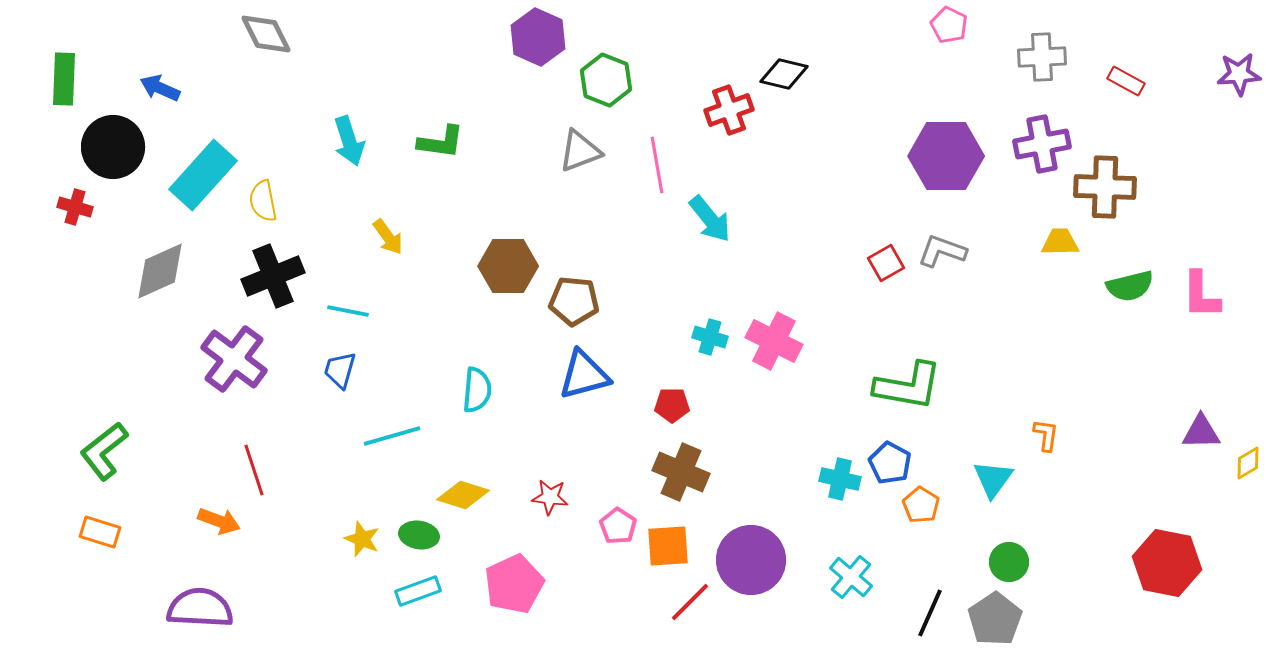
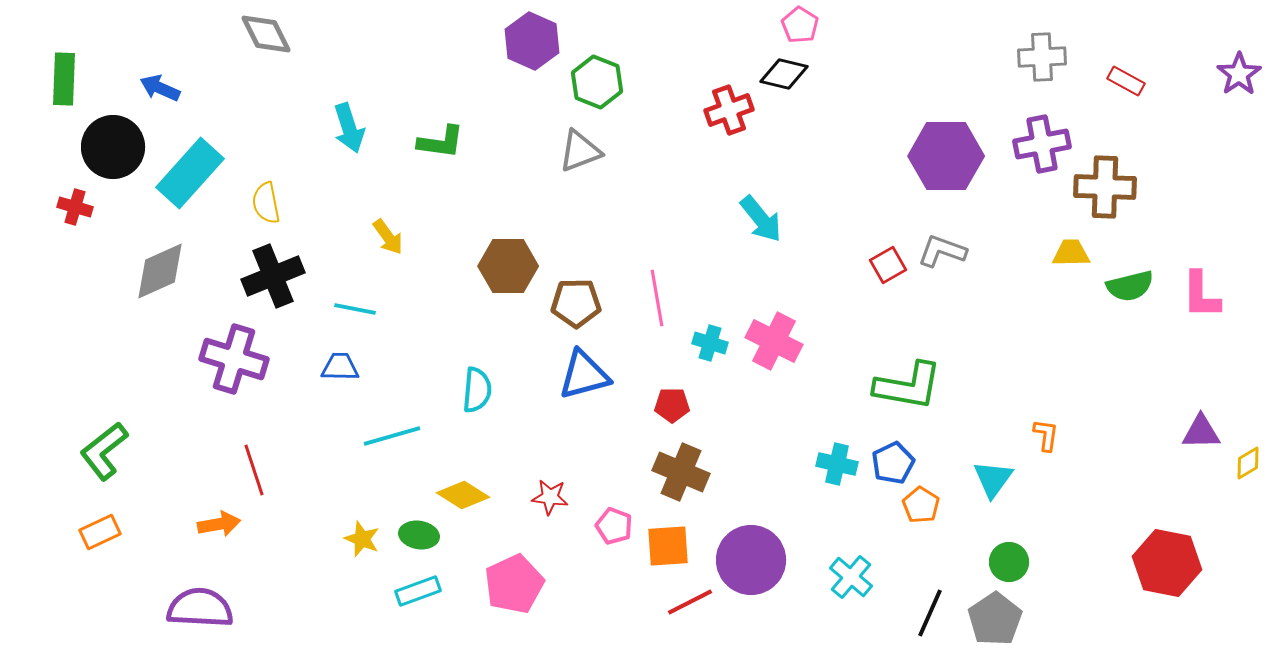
pink pentagon at (949, 25): moved 149 px left; rotated 6 degrees clockwise
purple hexagon at (538, 37): moved 6 px left, 4 px down
purple star at (1239, 74): rotated 30 degrees counterclockwise
green hexagon at (606, 80): moved 9 px left, 2 px down
cyan arrow at (349, 141): moved 13 px up
pink line at (657, 165): moved 133 px down
cyan rectangle at (203, 175): moved 13 px left, 2 px up
yellow semicircle at (263, 201): moved 3 px right, 2 px down
cyan arrow at (710, 219): moved 51 px right
yellow trapezoid at (1060, 242): moved 11 px right, 11 px down
red square at (886, 263): moved 2 px right, 2 px down
brown pentagon at (574, 301): moved 2 px right, 2 px down; rotated 6 degrees counterclockwise
cyan line at (348, 311): moved 7 px right, 2 px up
cyan cross at (710, 337): moved 6 px down
purple cross at (234, 359): rotated 20 degrees counterclockwise
blue trapezoid at (340, 370): moved 3 px up; rotated 75 degrees clockwise
blue pentagon at (890, 463): moved 3 px right; rotated 18 degrees clockwise
cyan cross at (840, 479): moved 3 px left, 15 px up
yellow diamond at (463, 495): rotated 15 degrees clockwise
orange arrow at (219, 521): moved 3 px down; rotated 30 degrees counterclockwise
pink pentagon at (618, 526): moved 4 px left; rotated 12 degrees counterclockwise
orange rectangle at (100, 532): rotated 42 degrees counterclockwise
red line at (690, 602): rotated 18 degrees clockwise
